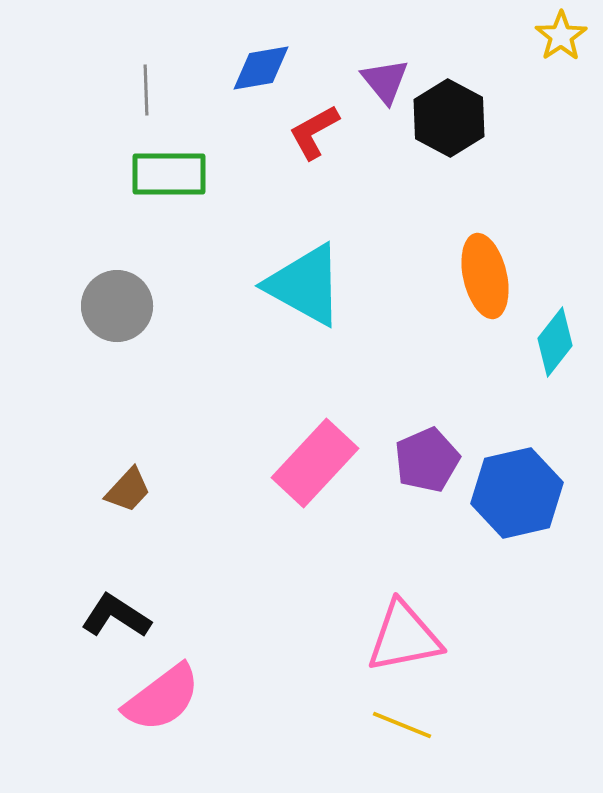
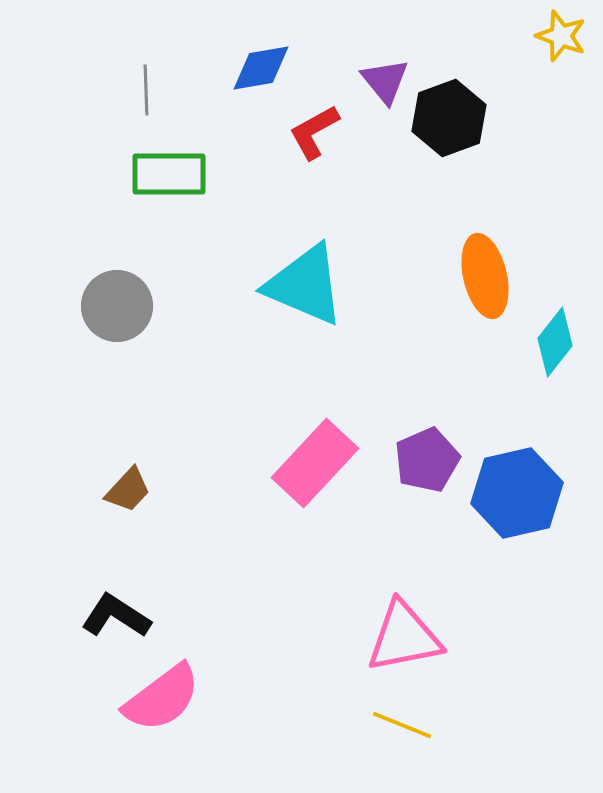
yellow star: rotated 18 degrees counterclockwise
black hexagon: rotated 12 degrees clockwise
cyan triangle: rotated 6 degrees counterclockwise
